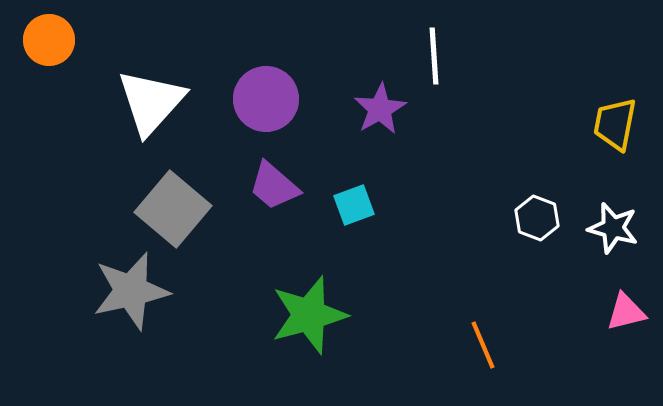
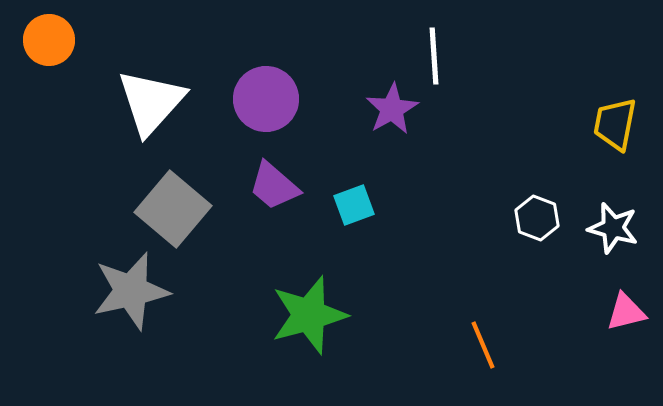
purple star: moved 12 px right
